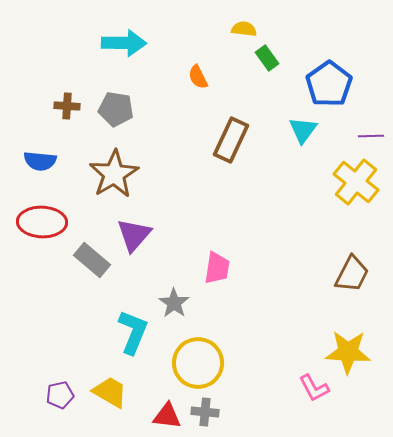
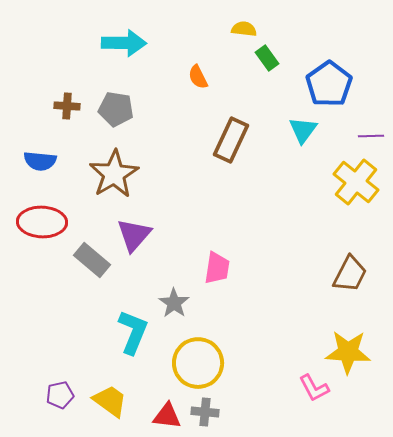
brown trapezoid: moved 2 px left
yellow trapezoid: moved 9 px down; rotated 6 degrees clockwise
